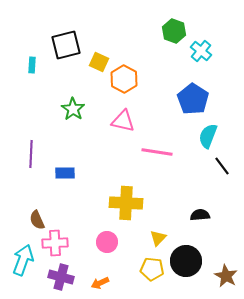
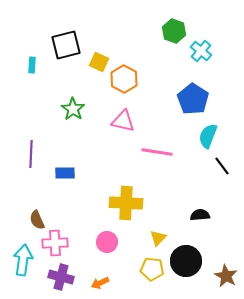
cyan arrow: rotated 12 degrees counterclockwise
